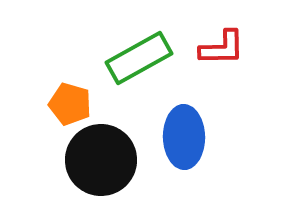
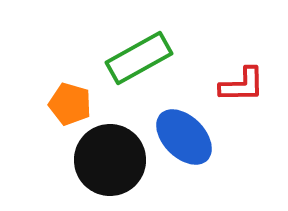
red L-shape: moved 20 px right, 37 px down
blue ellipse: rotated 44 degrees counterclockwise
black circle: moved 9 px right
